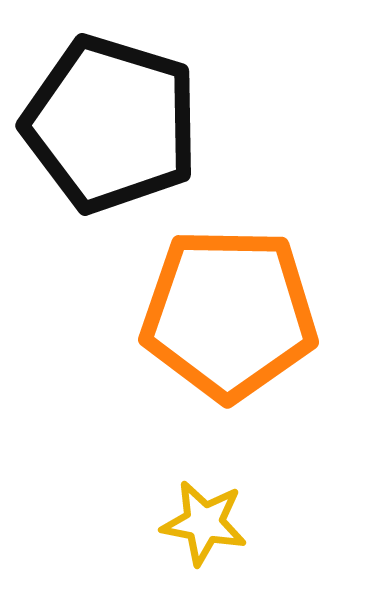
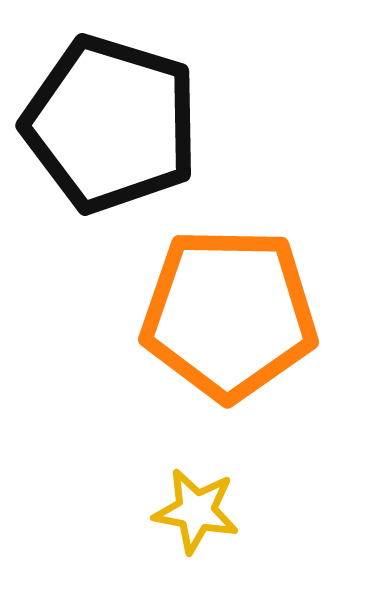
yellow star: moved 8 px left, 12 px up
